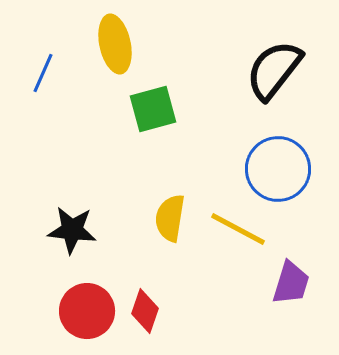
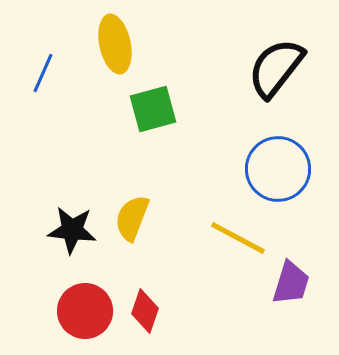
black semicircle: moved 2 px right, 2 px up
yellow semicircle: moved 38 px left; rotated 12 degrees clockwise
yellow line: moved 9 px down
red circle: moved 2 px left
